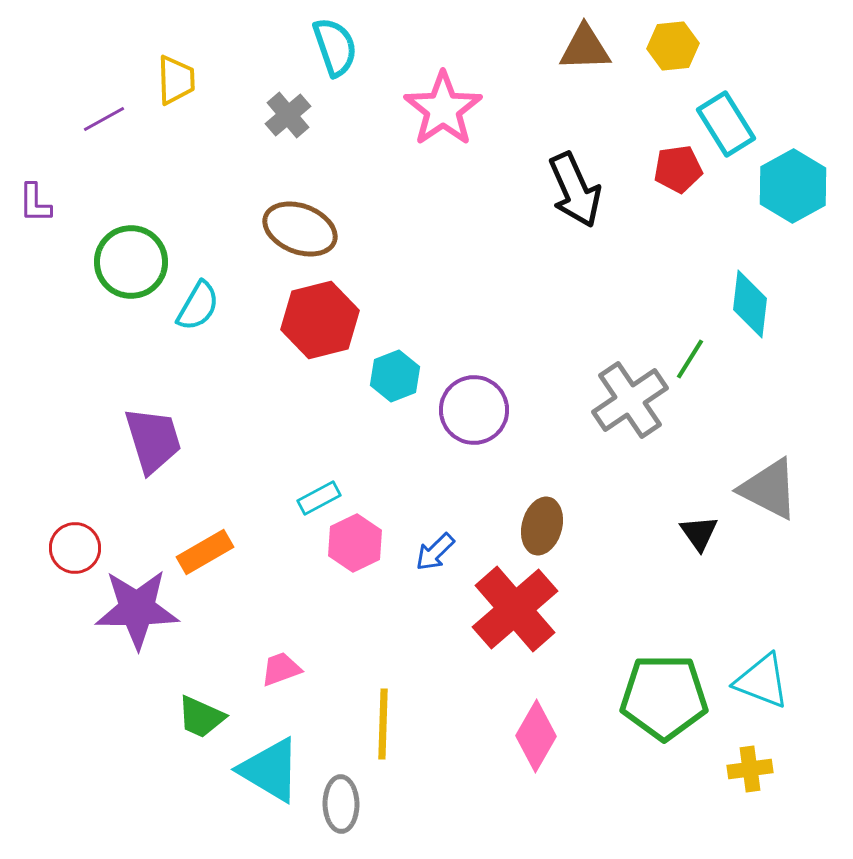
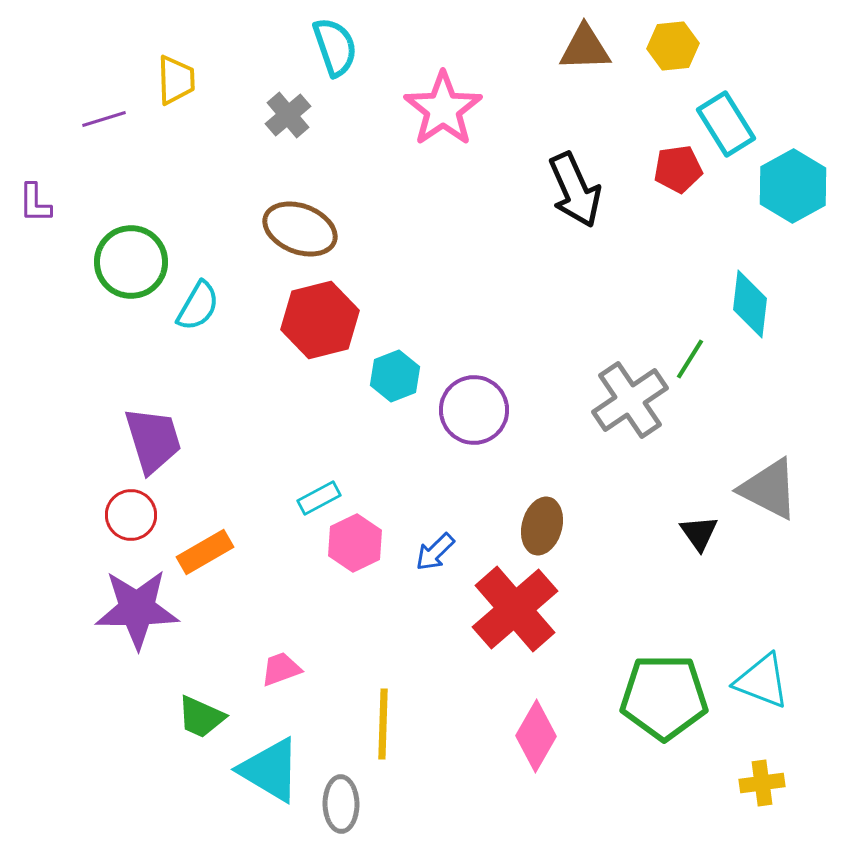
purple line at (104, 119): rotated 12 degrees clockwise
red circle at (75, 548): moved 56 px right, 33 px up
yellow cross at (750, 769): moved 12 px right, 14 px down
